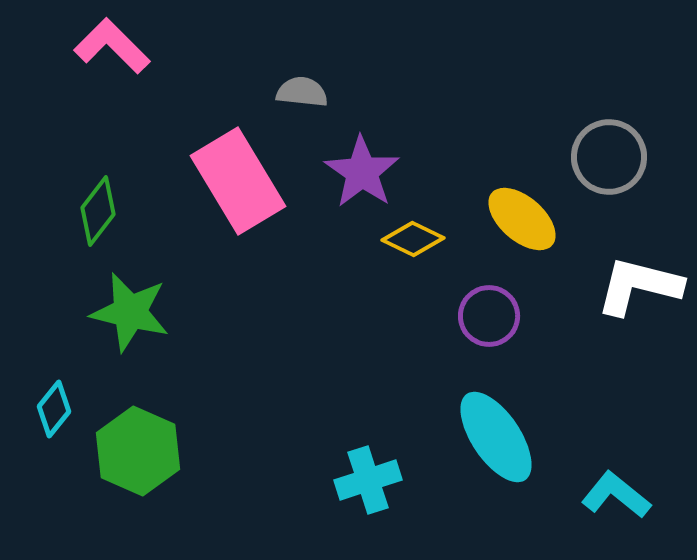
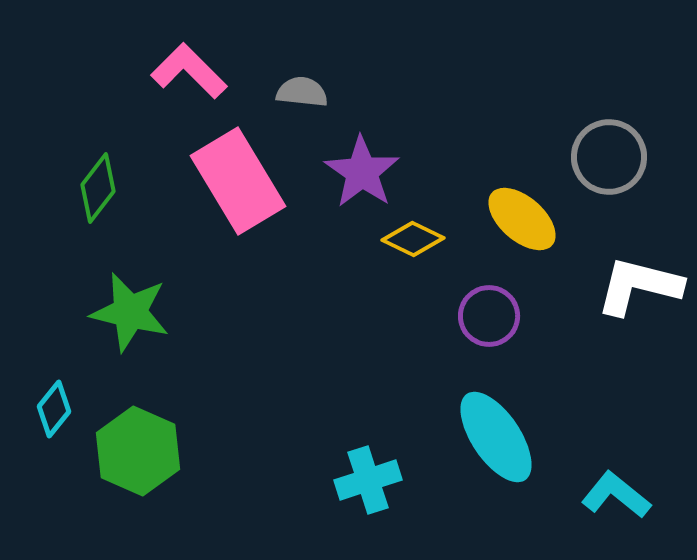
pink L-shape: moved 77 px right, 25 px down
green diamond: moved 23 px up
